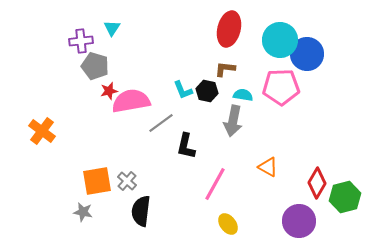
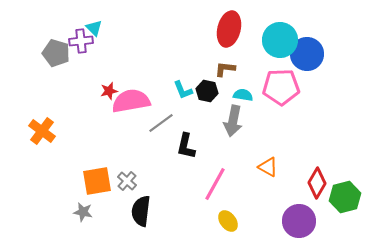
cyan triangle: moved 18 px left; rotated 18 degrees counterclockwise
gray pentagon: moved 39 px left, 13 px up
yellow ellipse: moved 3 px up
